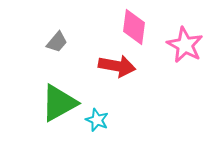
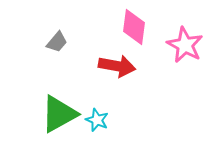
green triangle: moved 11 px down
